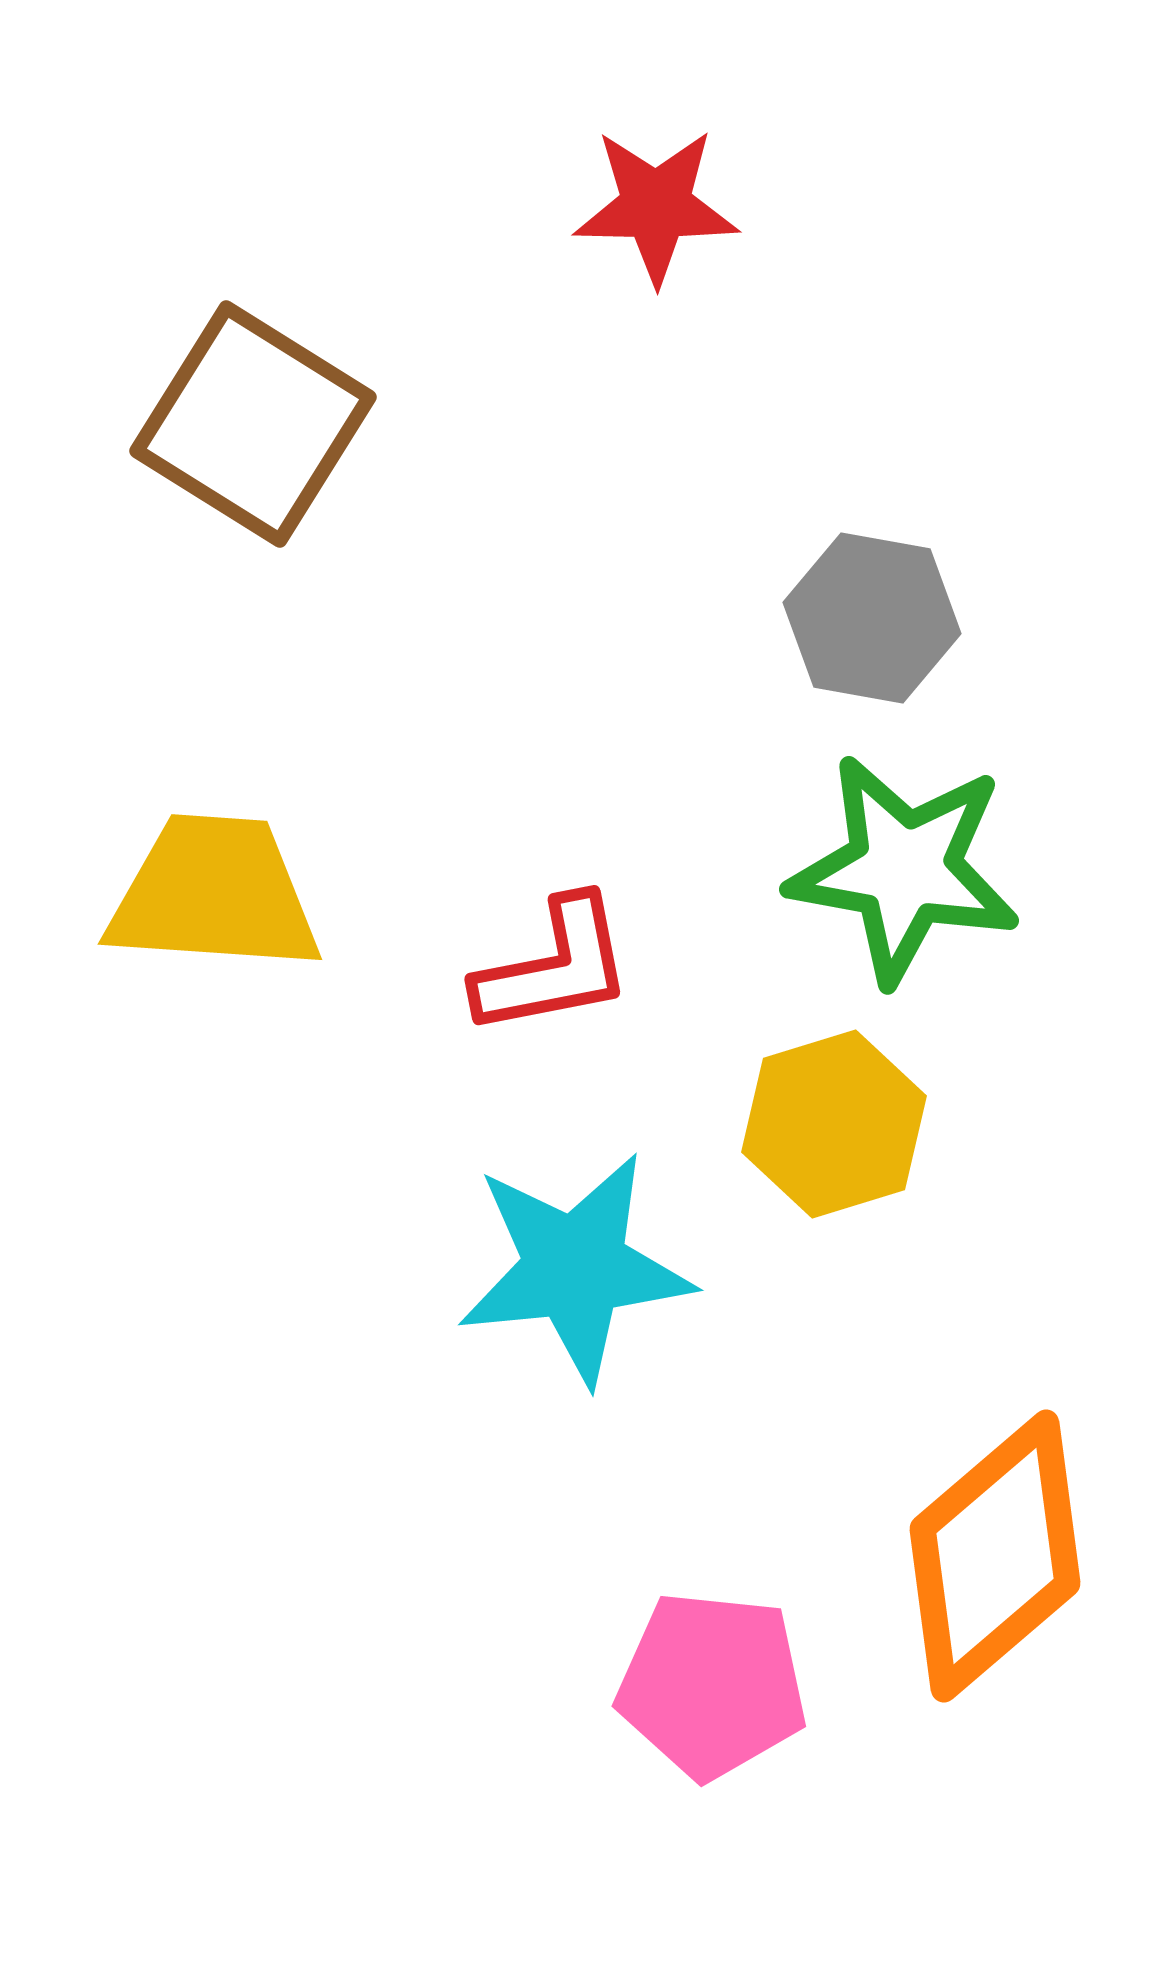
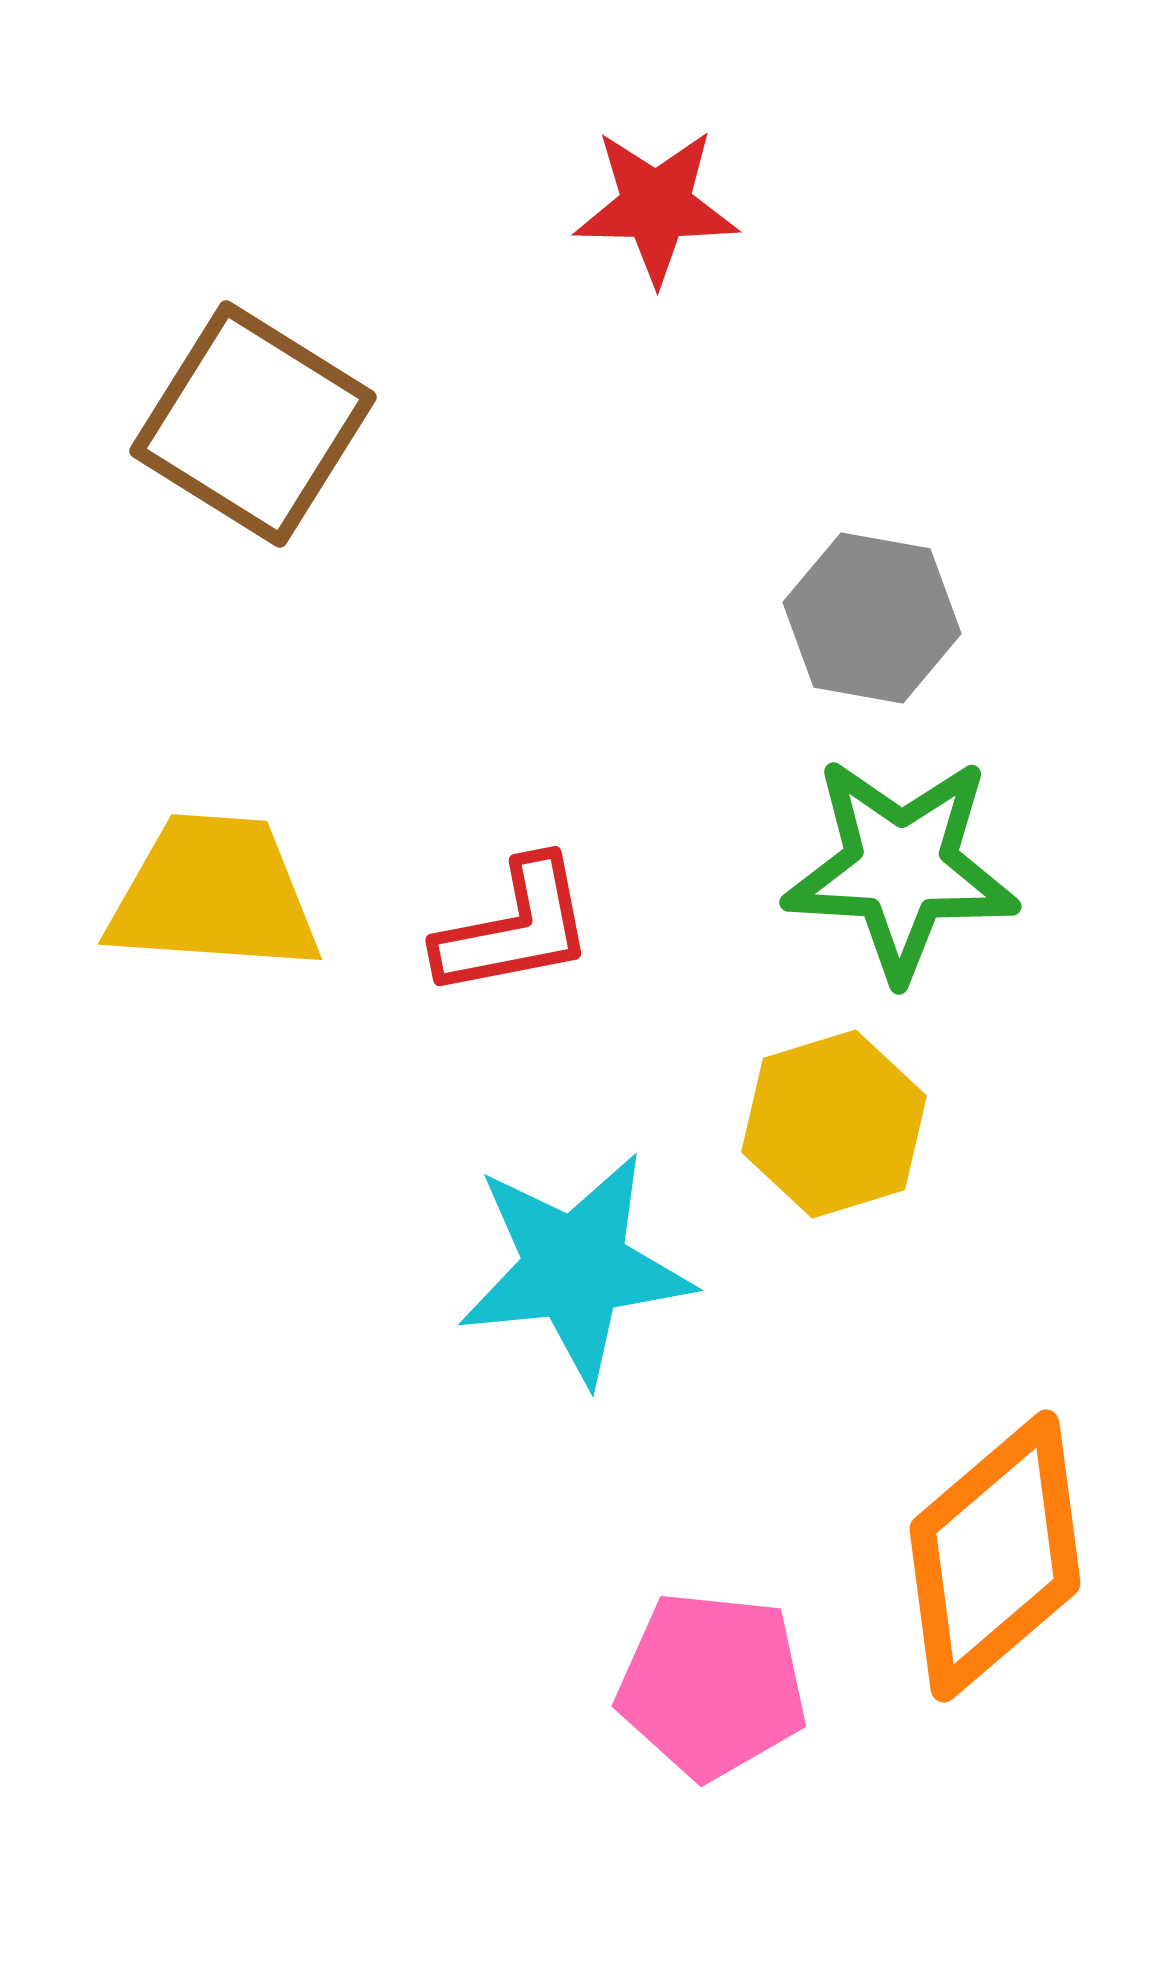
green star: moved 3 px left, 1 px up; rotated 7 degrees counterclockwise
red L-shape: moved 39 px left, 39 px up
